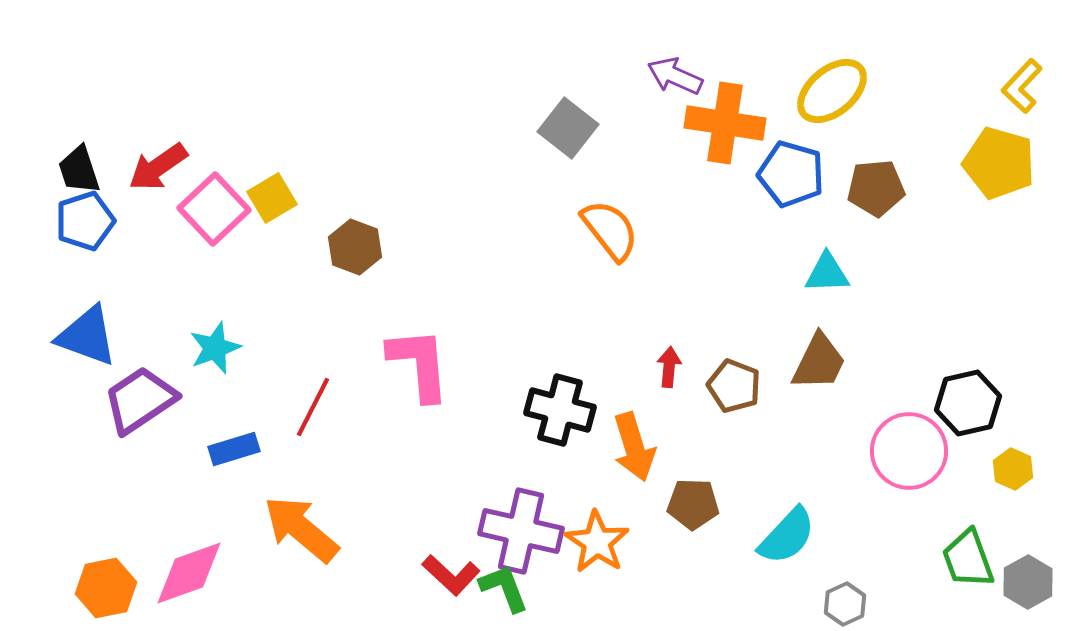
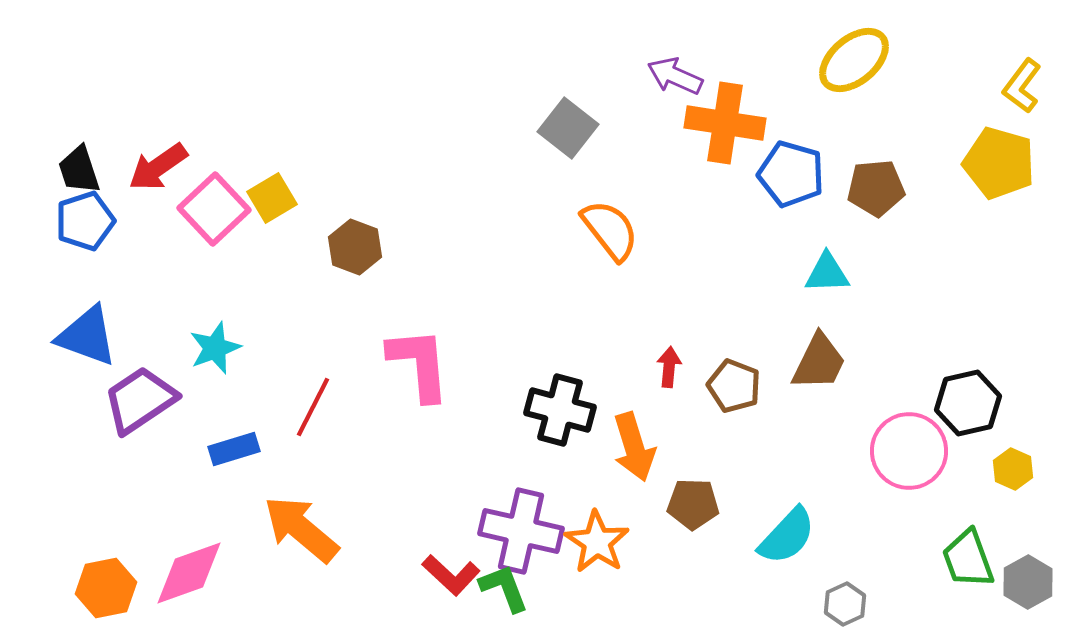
yellow L-shape at (1022, 86): rotated 6 degrees counterclockwise
yellow ellipse at (832, 91): moved 22 px right, 31 px up
